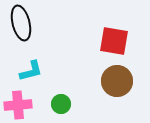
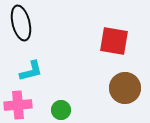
brown circle: moved 8 px right, 7 px down
green circle: moved 6 px down
